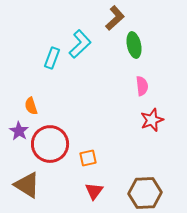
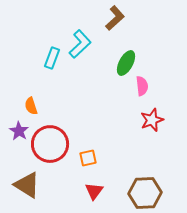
green ellipse: moved 8 px left, 18 px down; rotated 40 degrees clockwise
